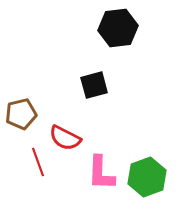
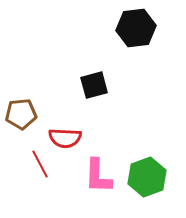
black hexagon: moved 18 px right
brown pentagon: rotated 8 degrees clockwise
red semicircle: rotated 24 degrees counterclockwise
red line: moved 2 px right, 2 px down; rotated 8 degrees counterclockwise
pink L-shape: moved 3 px left, 3 px down
